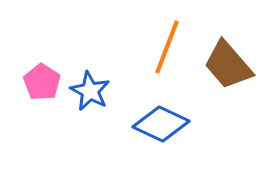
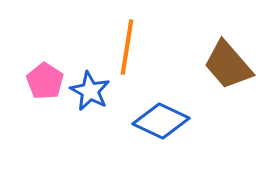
orange line: moved 40 px left; rotated 12 degrees counterclockwise
pink pentagon: moved 3 px right, 1 px up
blue diamond: moved 3 px up
